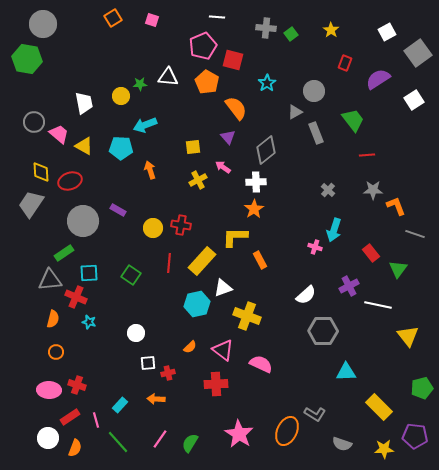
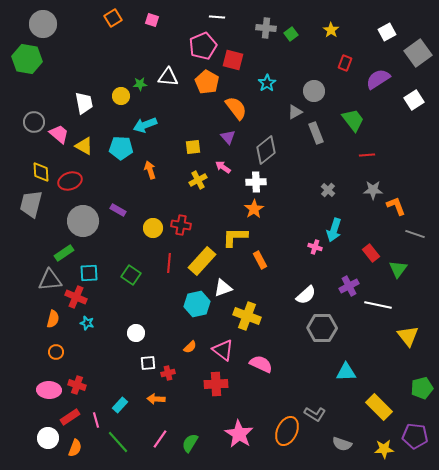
gray trapezoid at (31, 204): rotated 20 degrees counterclockwise
cyan star at (89, 322): moved 2 px left, 1 px down
gray hexagon at (323, 331): moved 1 px left, 3 px up
